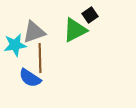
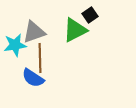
blue semicircle: moved 3 px right
